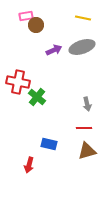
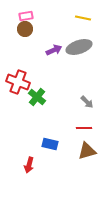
brown circle: moved 11 px left, 4 px down
gray ellipse: moved 3 px left
red cross: rotated 10 degrees clockwise
gray arrow: moved 2 px up; rotated 32 degrees counterclockwise
blue rectangle: moved 1 px right
